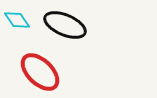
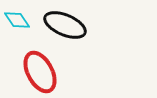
red ellipse: rotated 18 degrees clockwise
